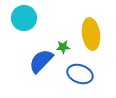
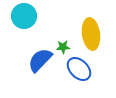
cyan circle: moved 2 px up
blue semicircle: moved 1 px left, 1 px up
blue ellipse: moved 1 px left, 5 px up; rotated 25 degrees clockwise
